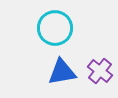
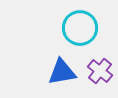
cyan circle: moved 25 px right
